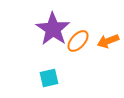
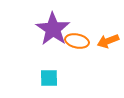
orange ellipse: moved 1 px left; rotated 60 degrees clockwise
cyan square: rotated 12 degrees clockwise
